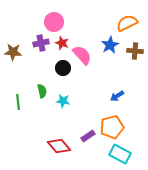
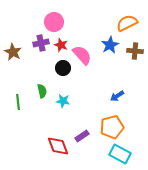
red star: moved 1 px left, 2 px down
brown star: rotated 24 degrees clockwise
purple rectangle: moved 6 px left
red diamond: moved 1 px left; rotated 20 degrees clockwise
